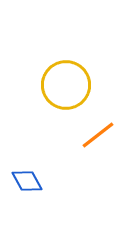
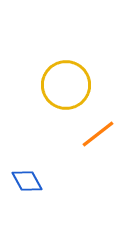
orange line: moved 1 px up
